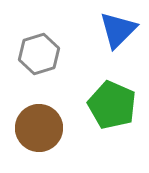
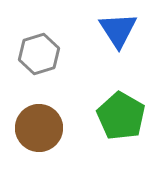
blue triangle: rotated 18 degrees counterclockwise
green pentagon: moved 9 px right, 11 px down; rotated 6 degrees clockwise
